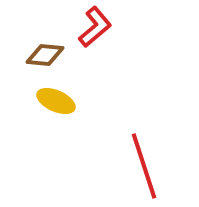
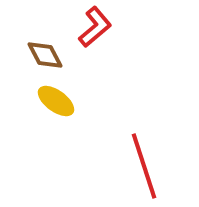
brown diamond: rotated 57 degrees clockwise
yellow ellipse: rotated 12 degrees clockwise
